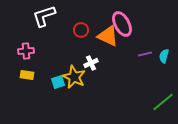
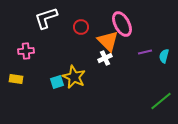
white L-shape: moved 2 px right, 2 px down
red circle: moved 3 px up
orange triangle: moved 5 px down; rotated 20 degrees clockwise
purple line: moved 2 px up
white cross: moved 14 px right, 5 px up
yellow rectangle: moved 11 px left, 4 px down
cyan square: moved 1 px left
green line: moved 2 px left, 1 px up
